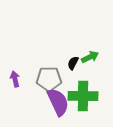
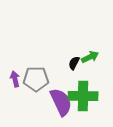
black semicircle: moved 1 px right
gray pentagon: moved 13 px left
purple semicircle: moved 3 px right
